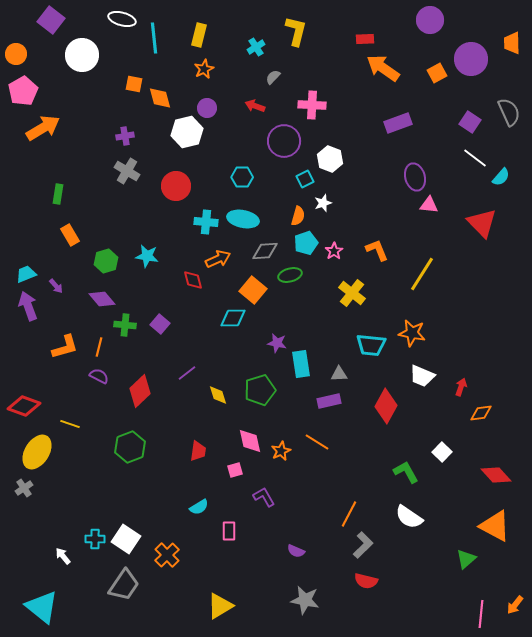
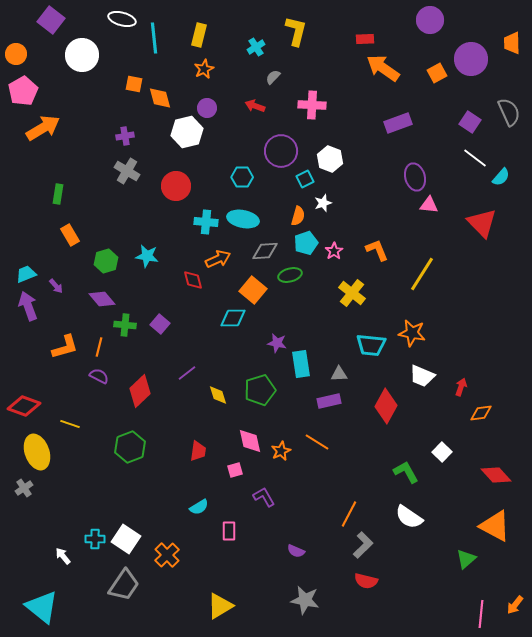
purple circle at (284, 141): moved 3 px left, 10 px down
yellow ellipse at (37, 452): rotated 52 degrees counterclockwise
